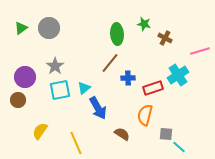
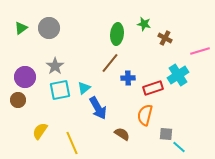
green ellipse: rotated 10 degrees clockwise
yellow line: moved 4 px left
